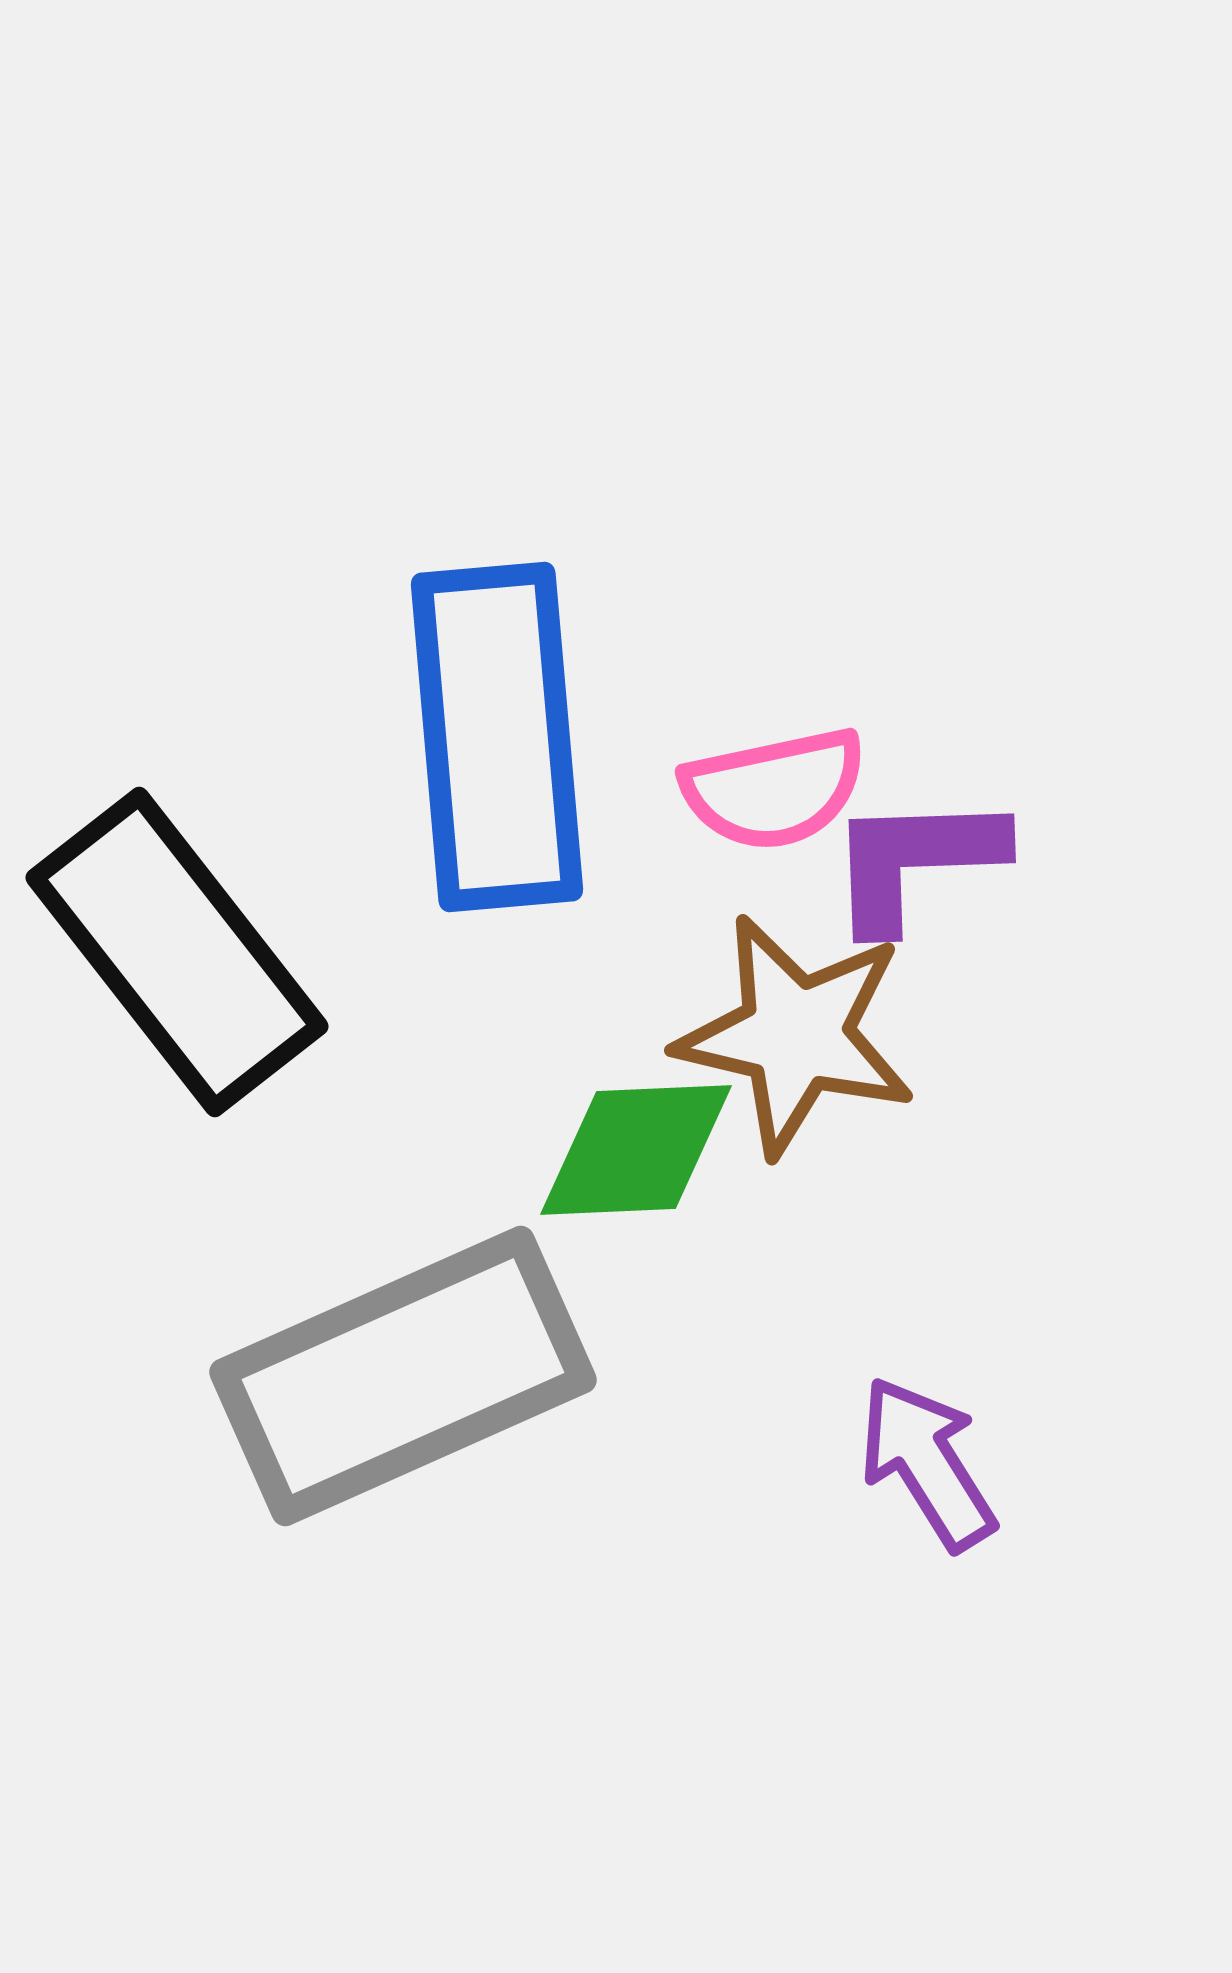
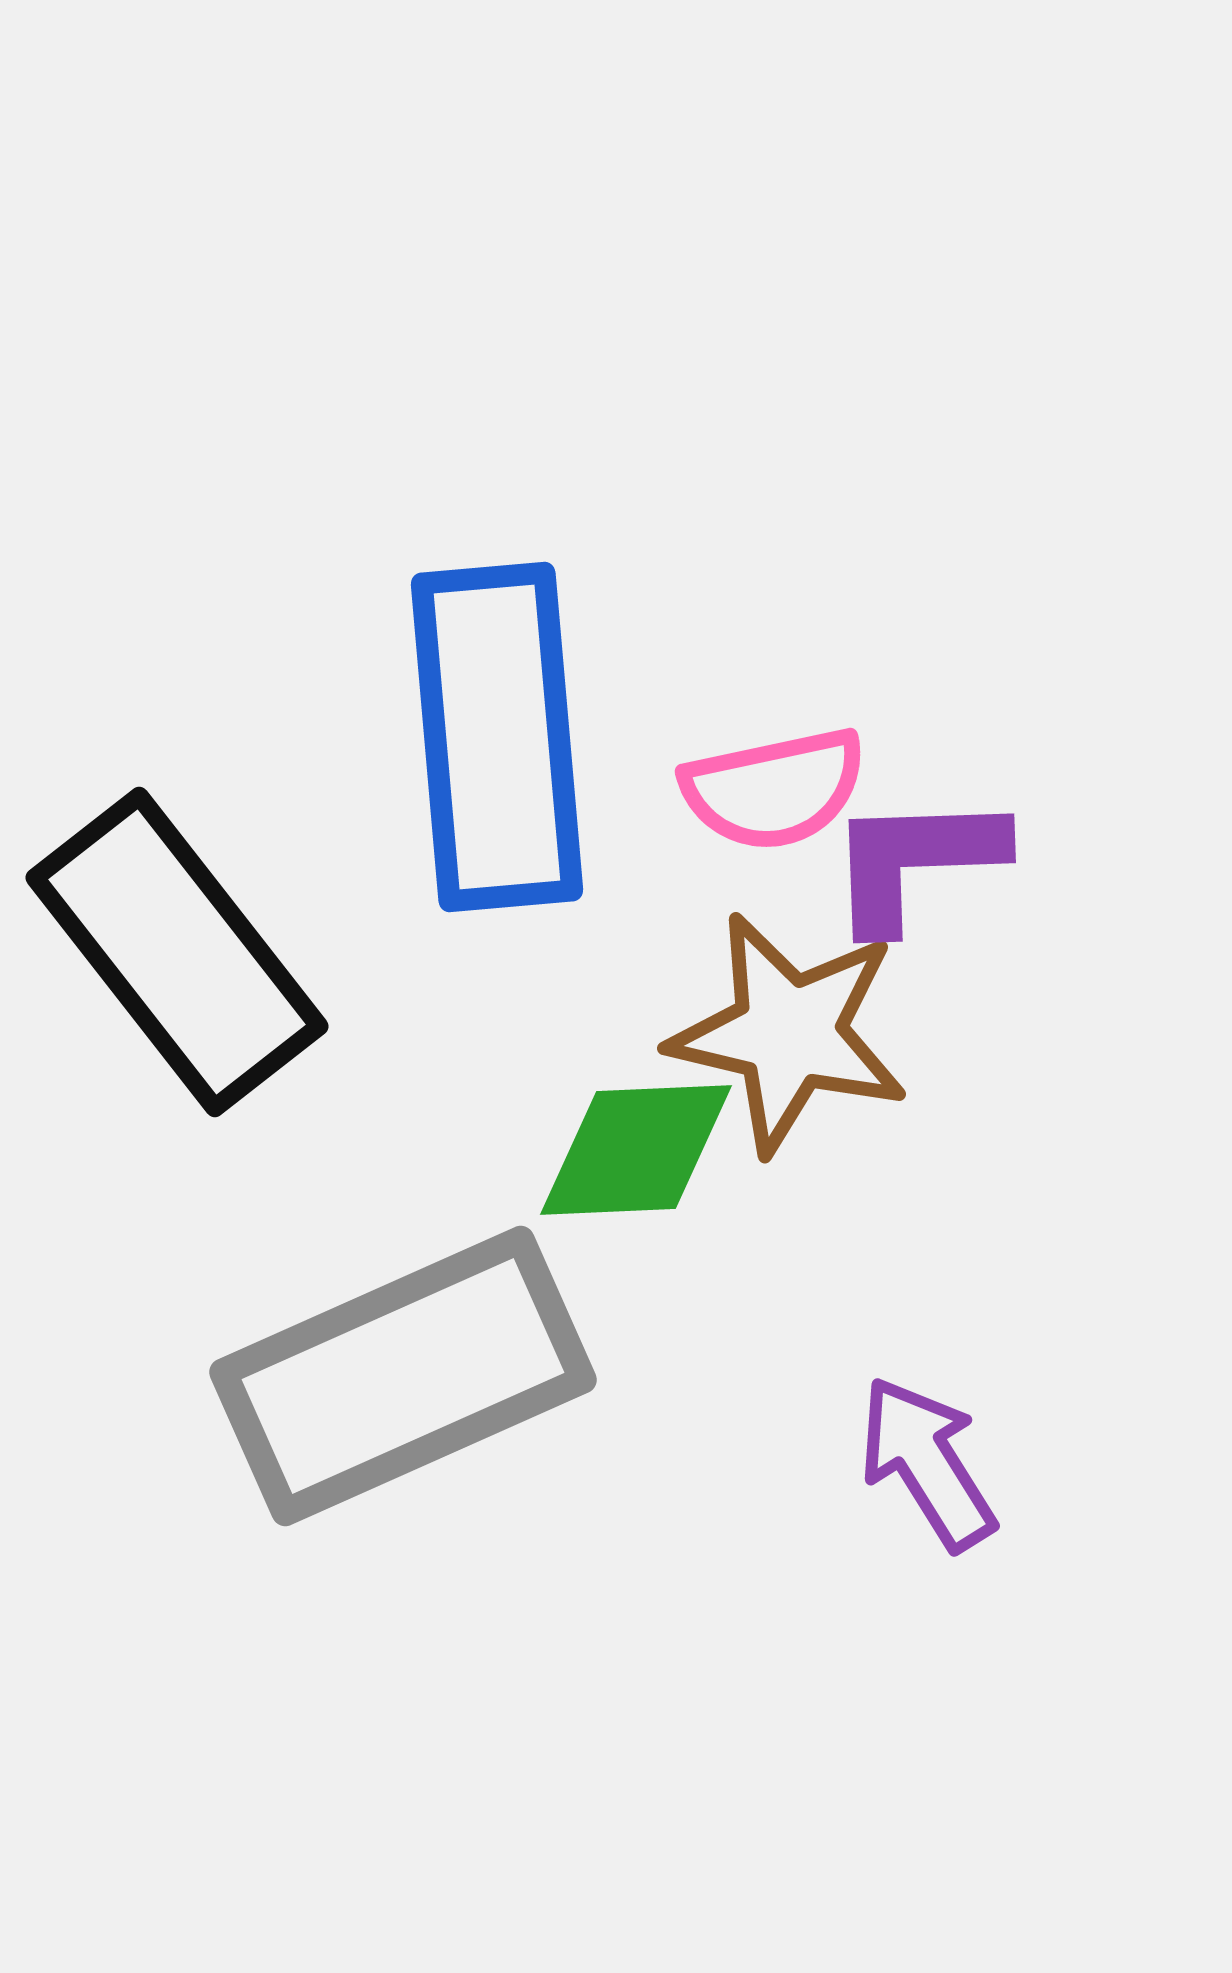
brown star: moved 7 px left, 2 px up
